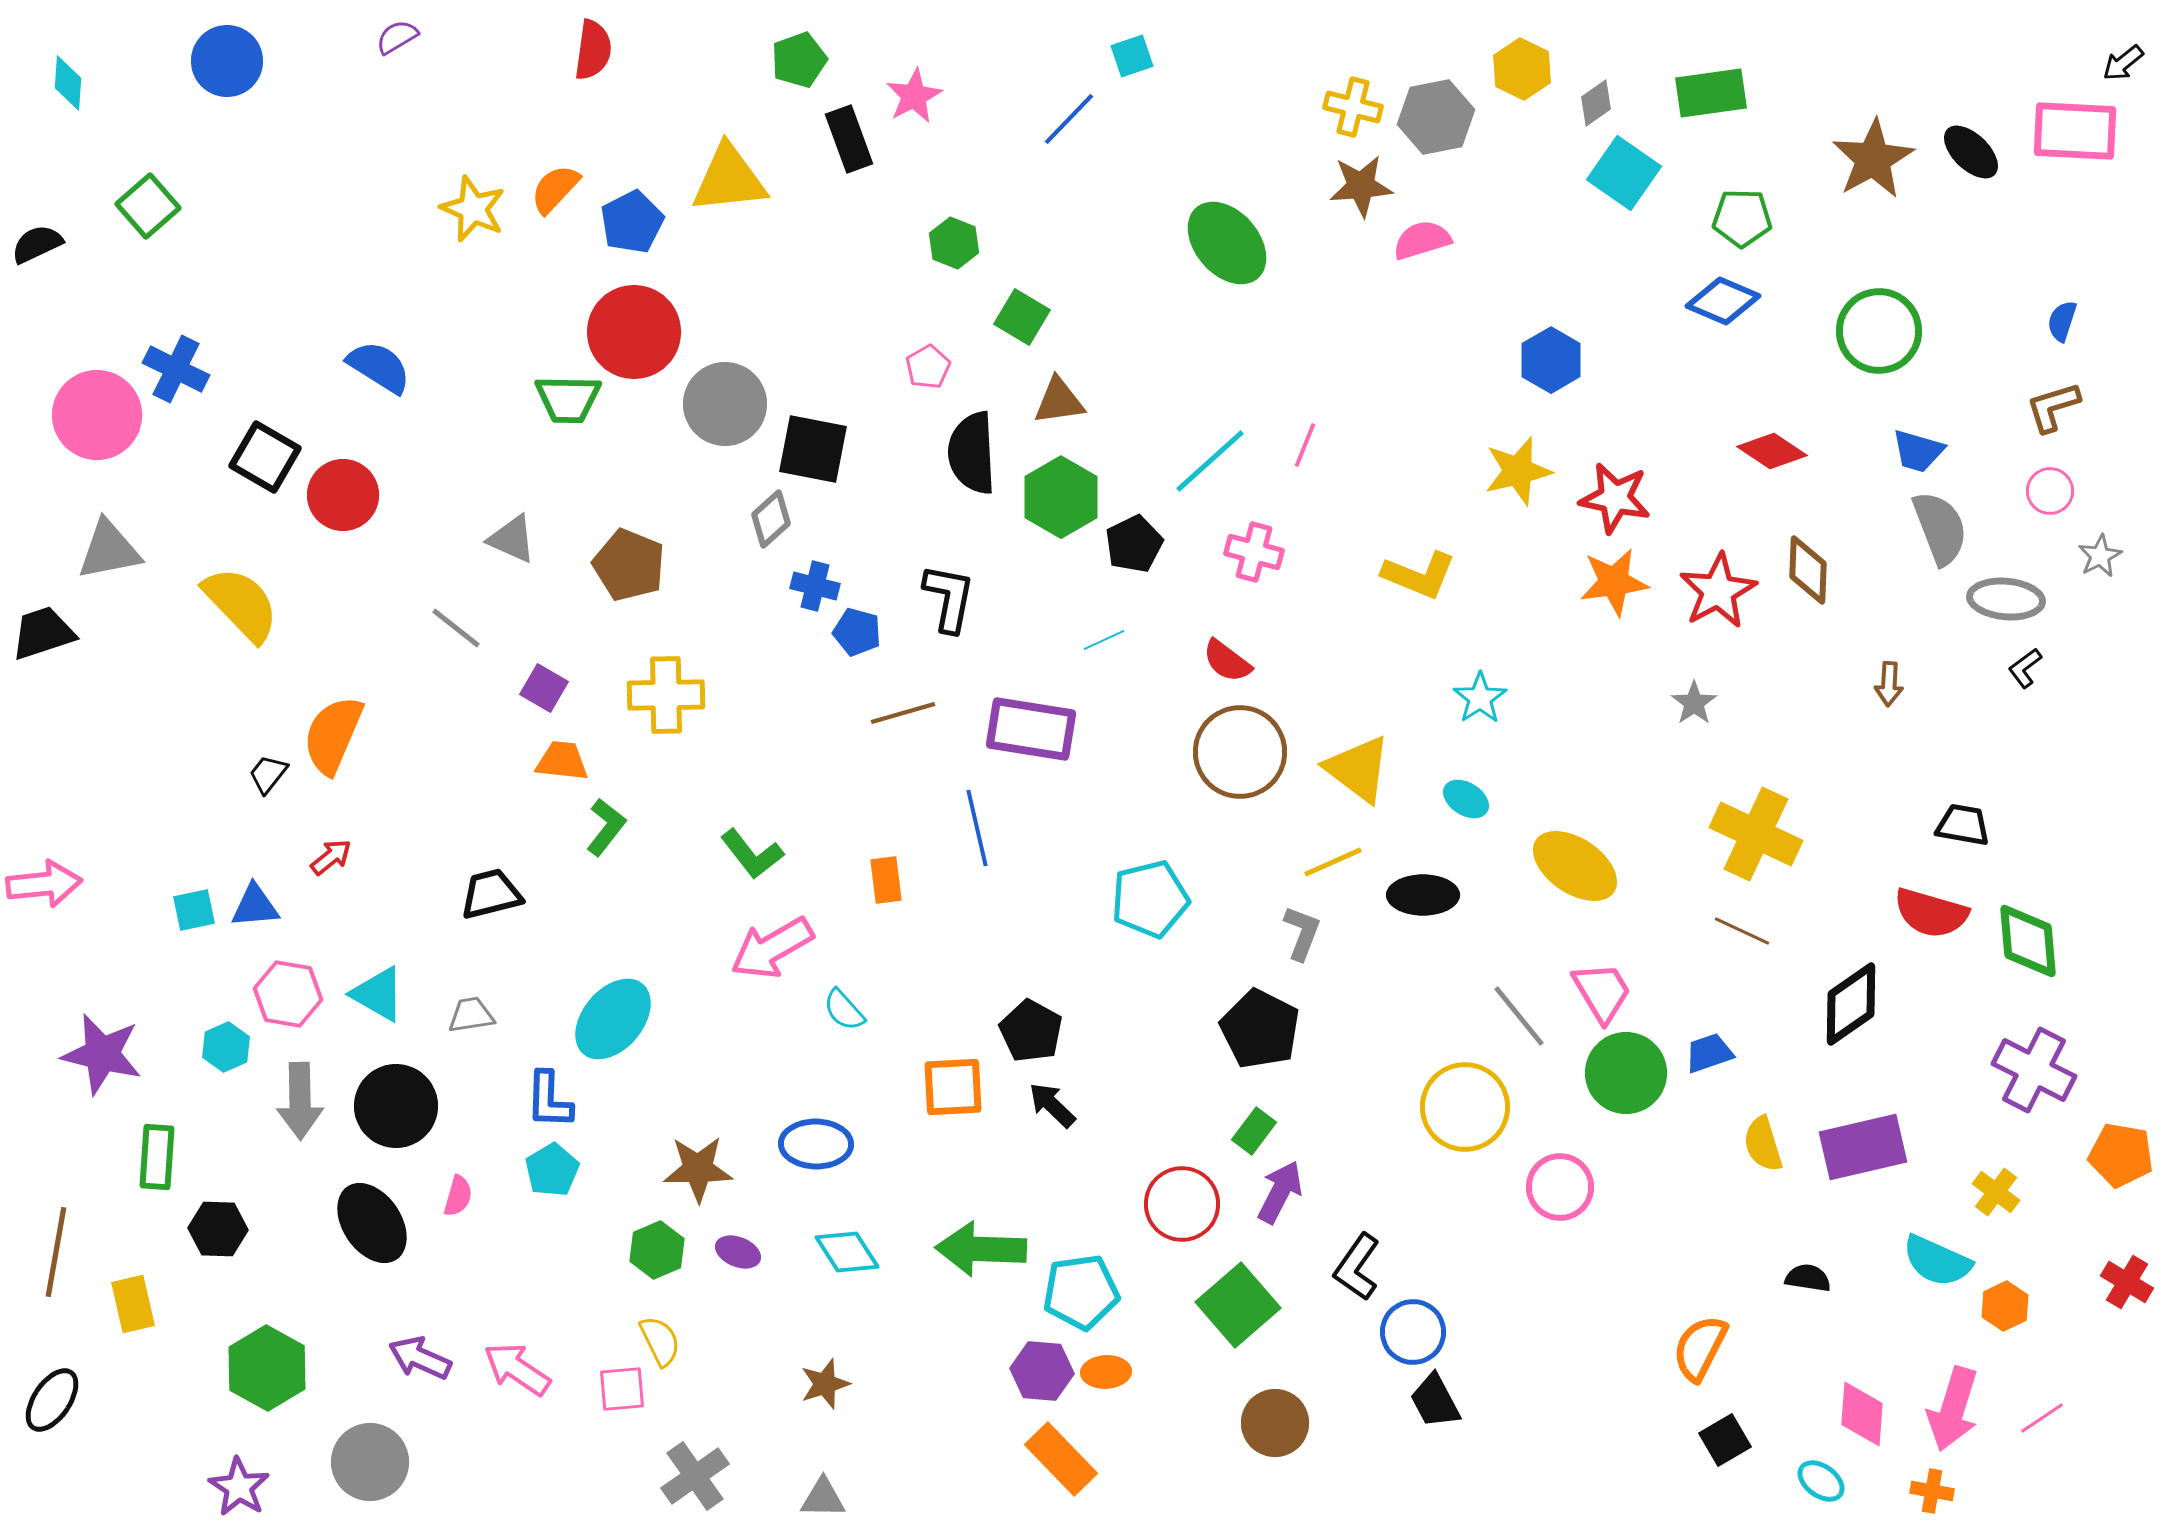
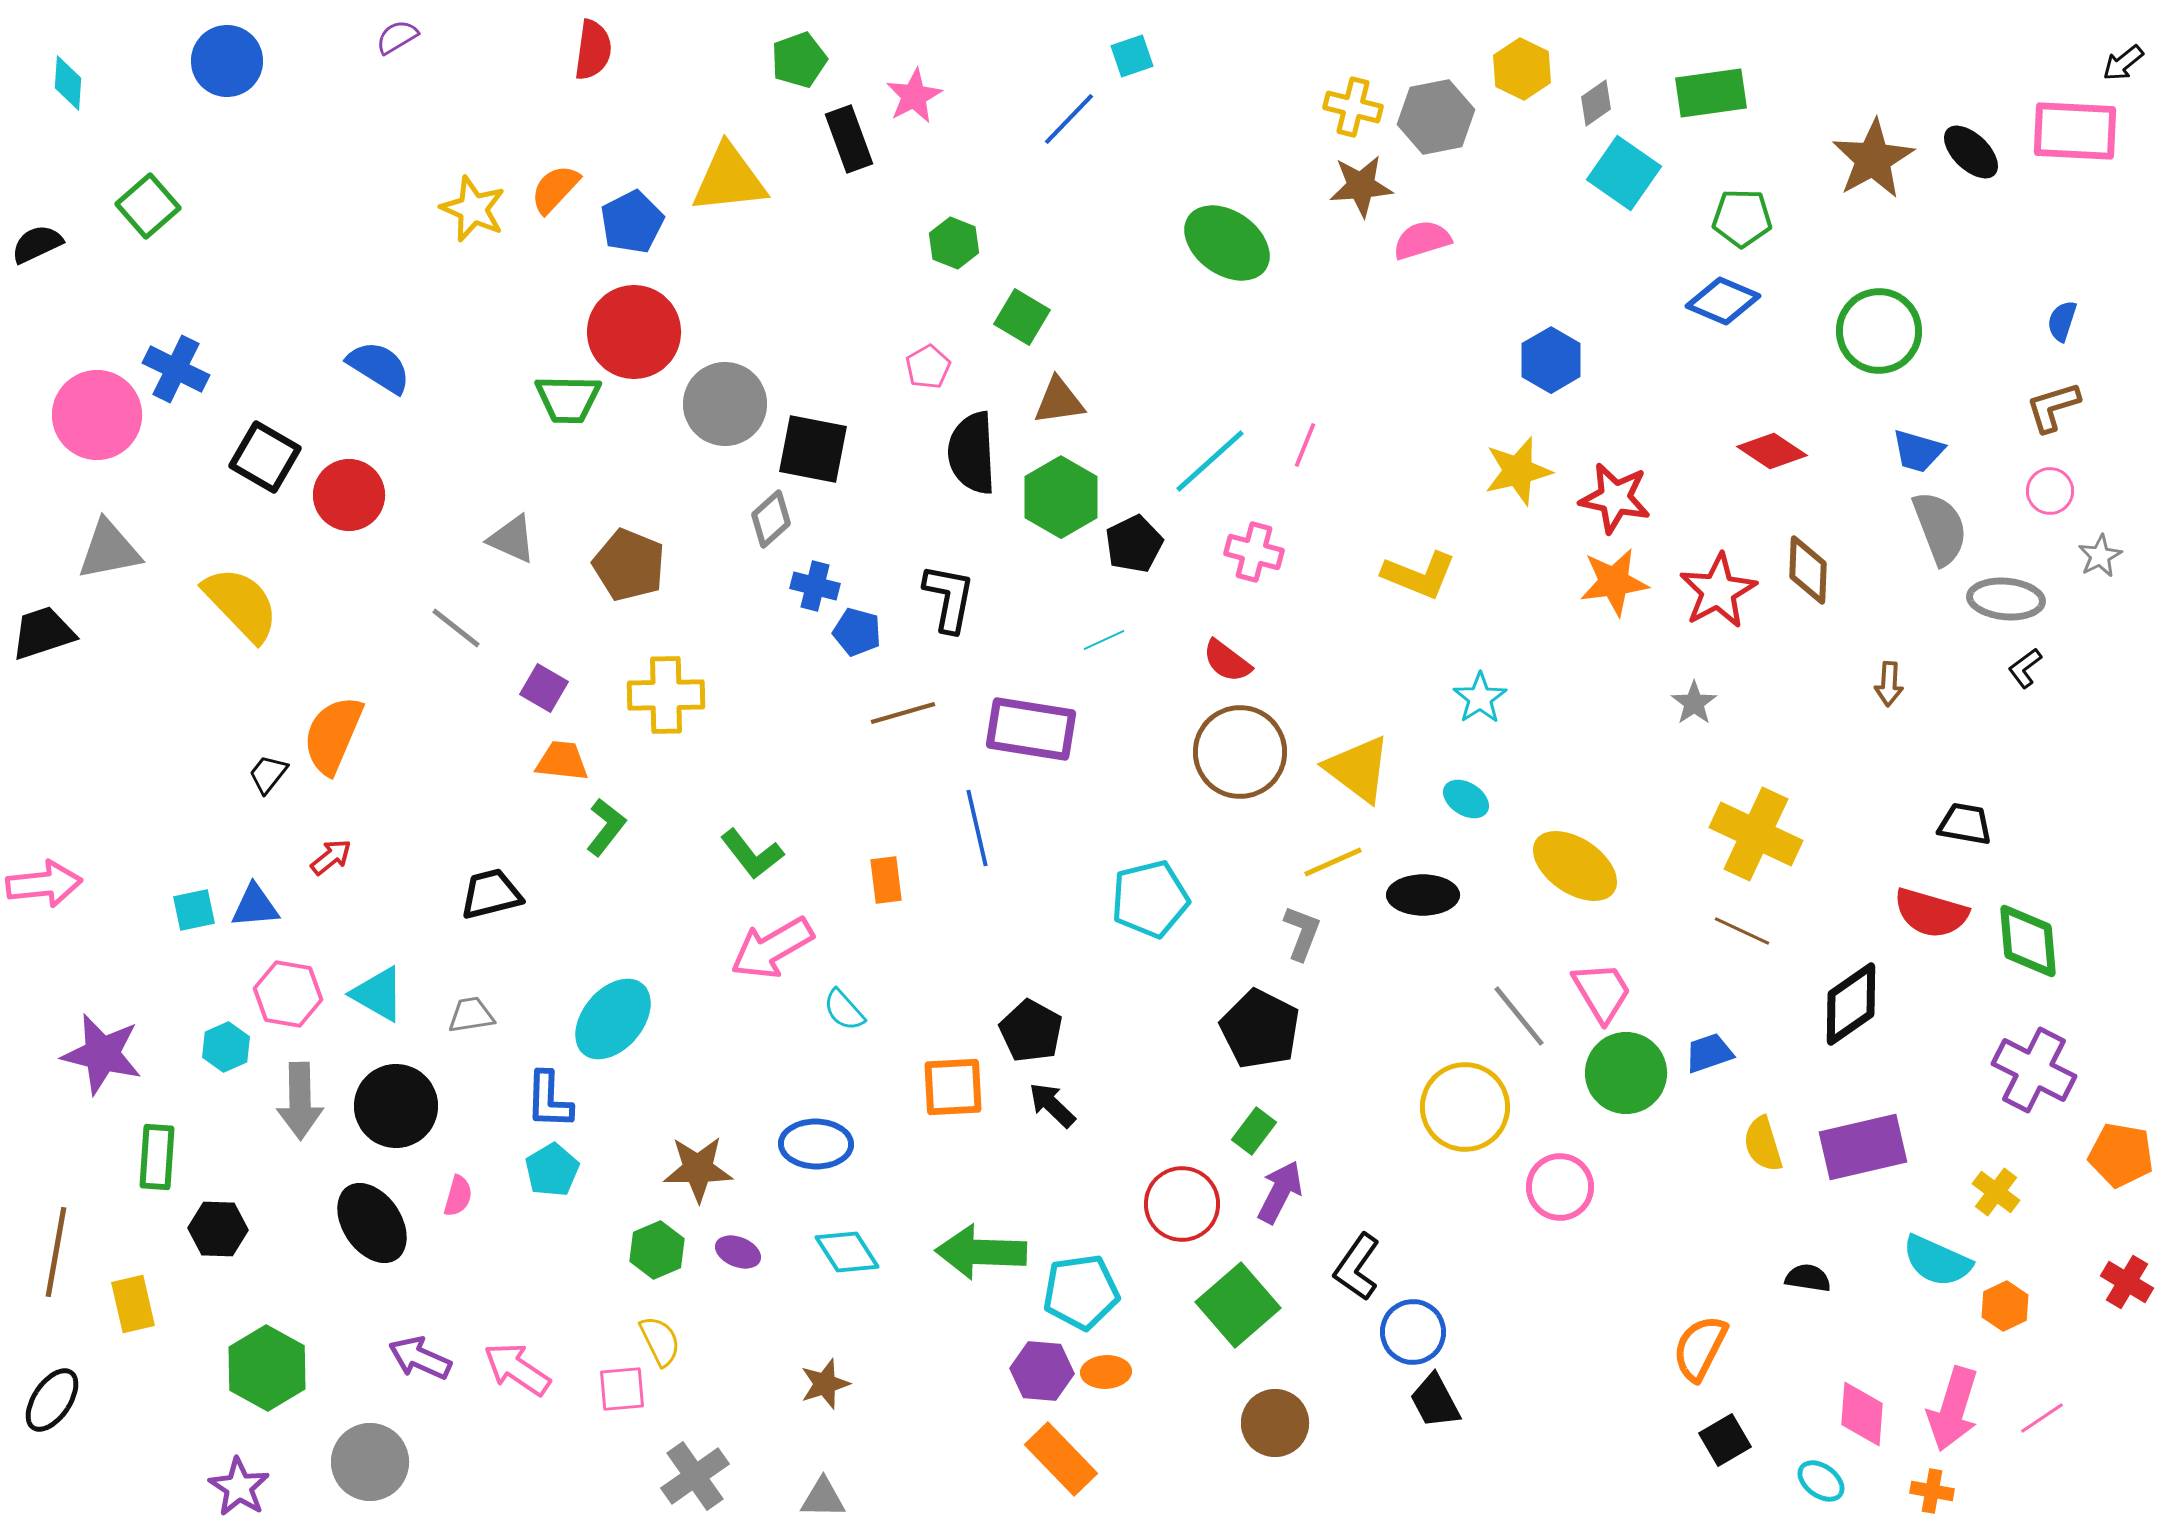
green ellipse at (1227, 243): rotated 14 degrees counterclockwise
red circle at (343, 495): moved 6 px right
black trapezoid at (1963, 825): moved 2 px right, 1 px up
green arrow at (981, 1249): moved 3 px down
